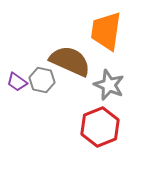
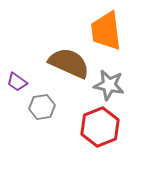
orange trapezoid: rotated 15 degrees counterclockwise
brown semicircle: moved 1 px left, 2 px down
gray hexagon: moved 27 px down; rotated 20 degrees counterclockwise
gray star: rotated 12 degrees counterclockwise
